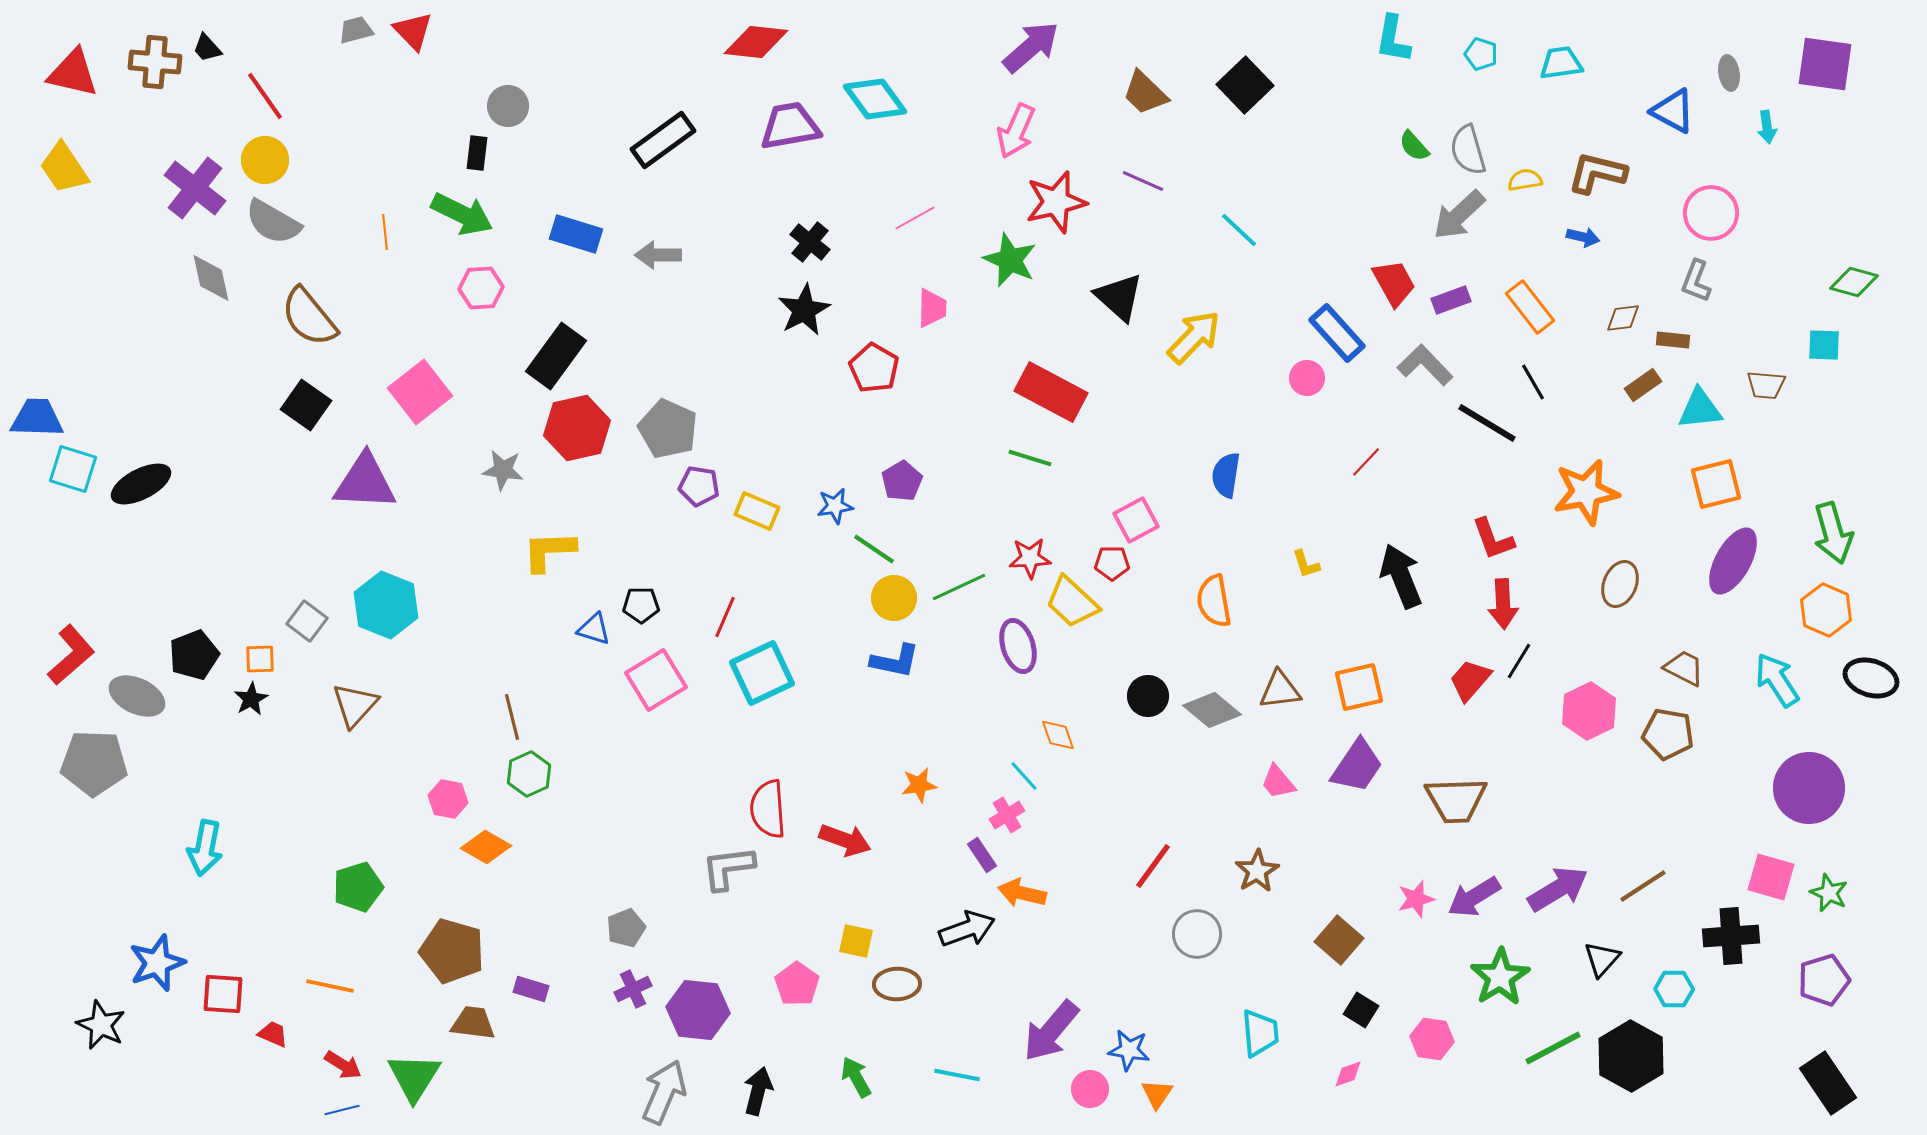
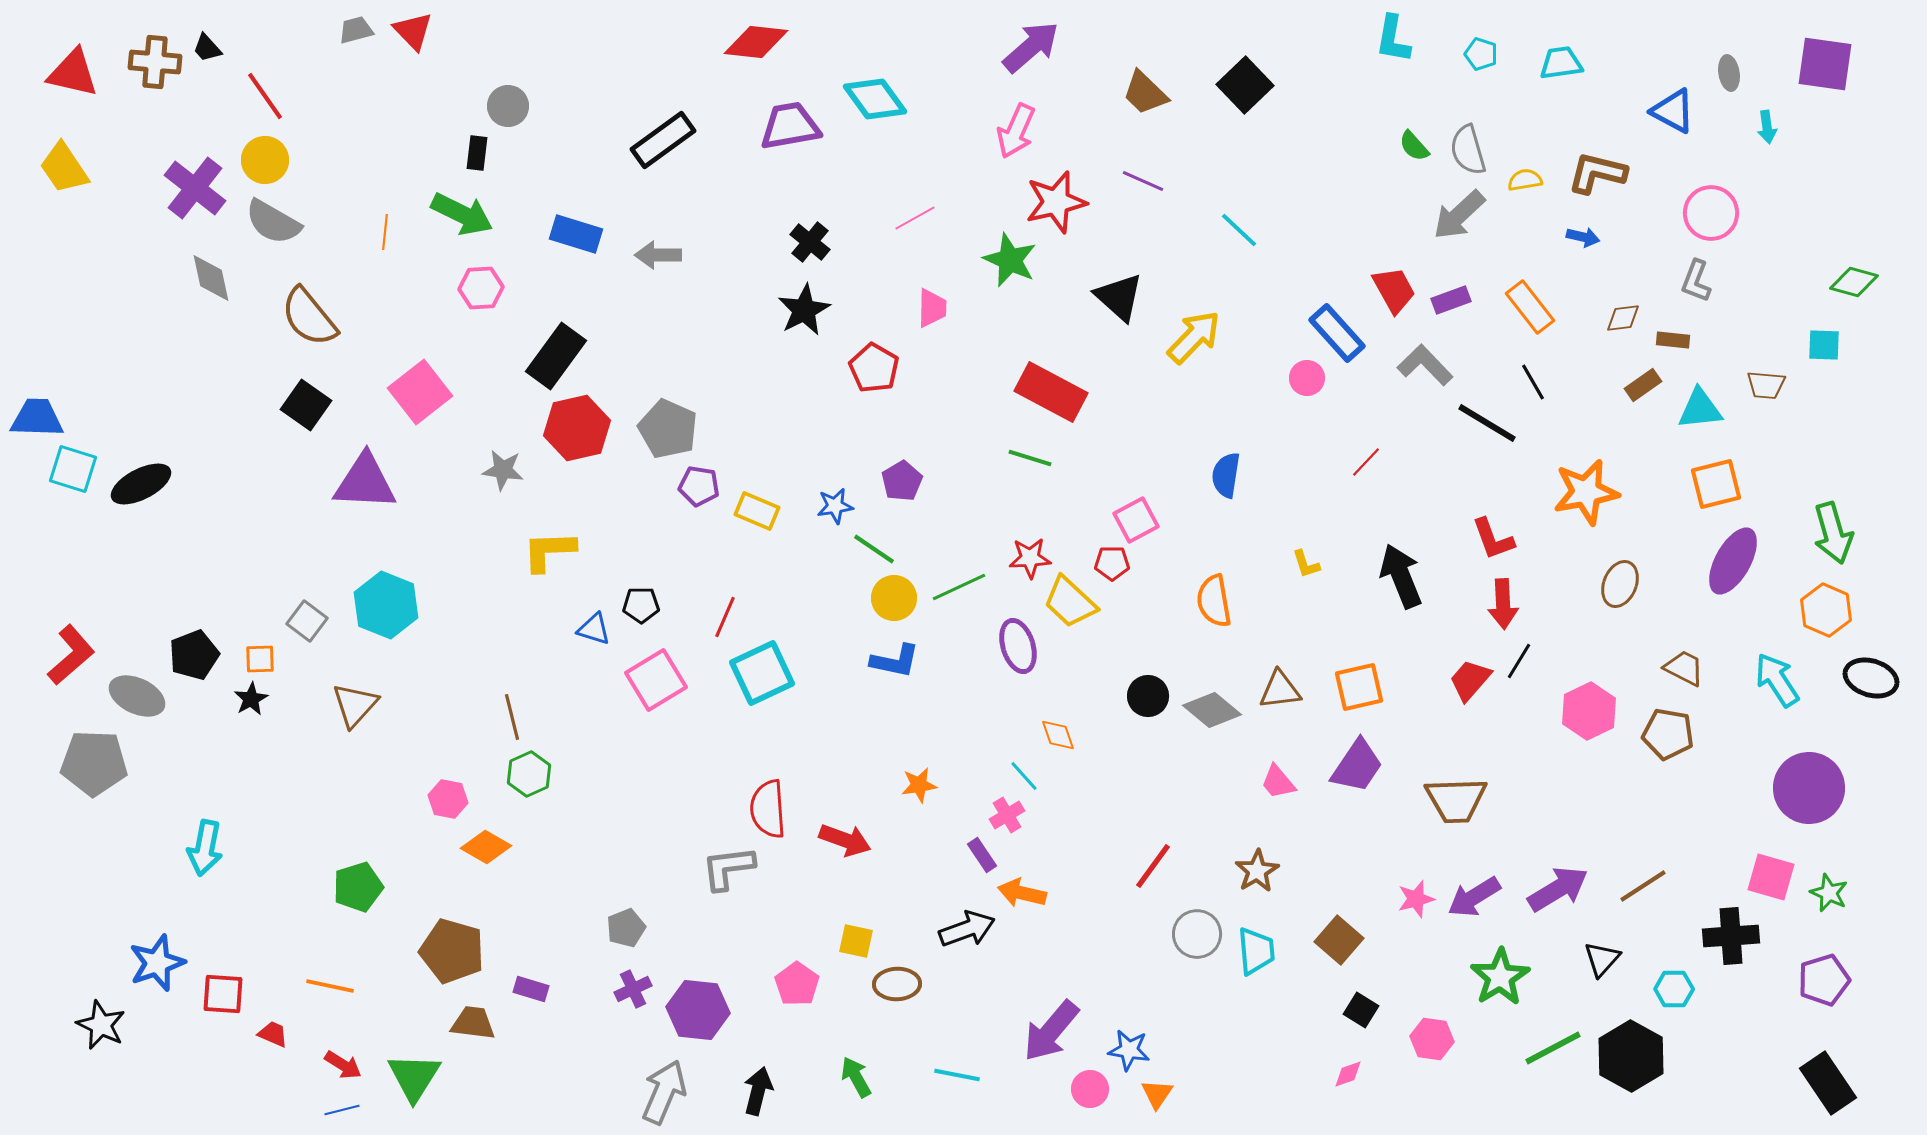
orange line at (385, 232): rotated 12 degrees clockwise
red trapezoid at (1394, 283): moved 7 px down
yellow trapezoid at (1072, 602): moved 2 px left
cyan trapezoid at (1260, 1033): moved 4 px left, 82 px up
